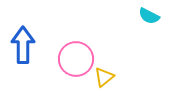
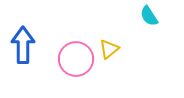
cyan semicircle: rotated 30 degrees clockwise
yellow triangle: moved 5 px right, 28 px up
